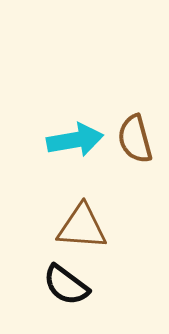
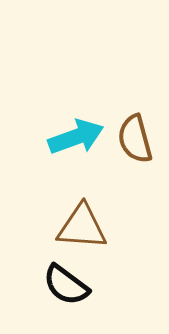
cyan arrow: moved 1 px right, 3 px up; rotated 10 degrees counterclockwise
